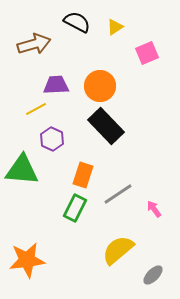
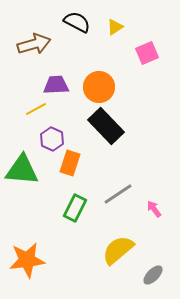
orange circle: moved 1 px left, 1 px down
orange rectangle: moved 13 px left, 12 px up
